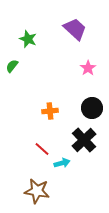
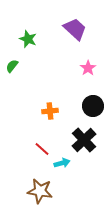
black circle: moved 1 px right, 2 px up
brown star: moved 3 px right
